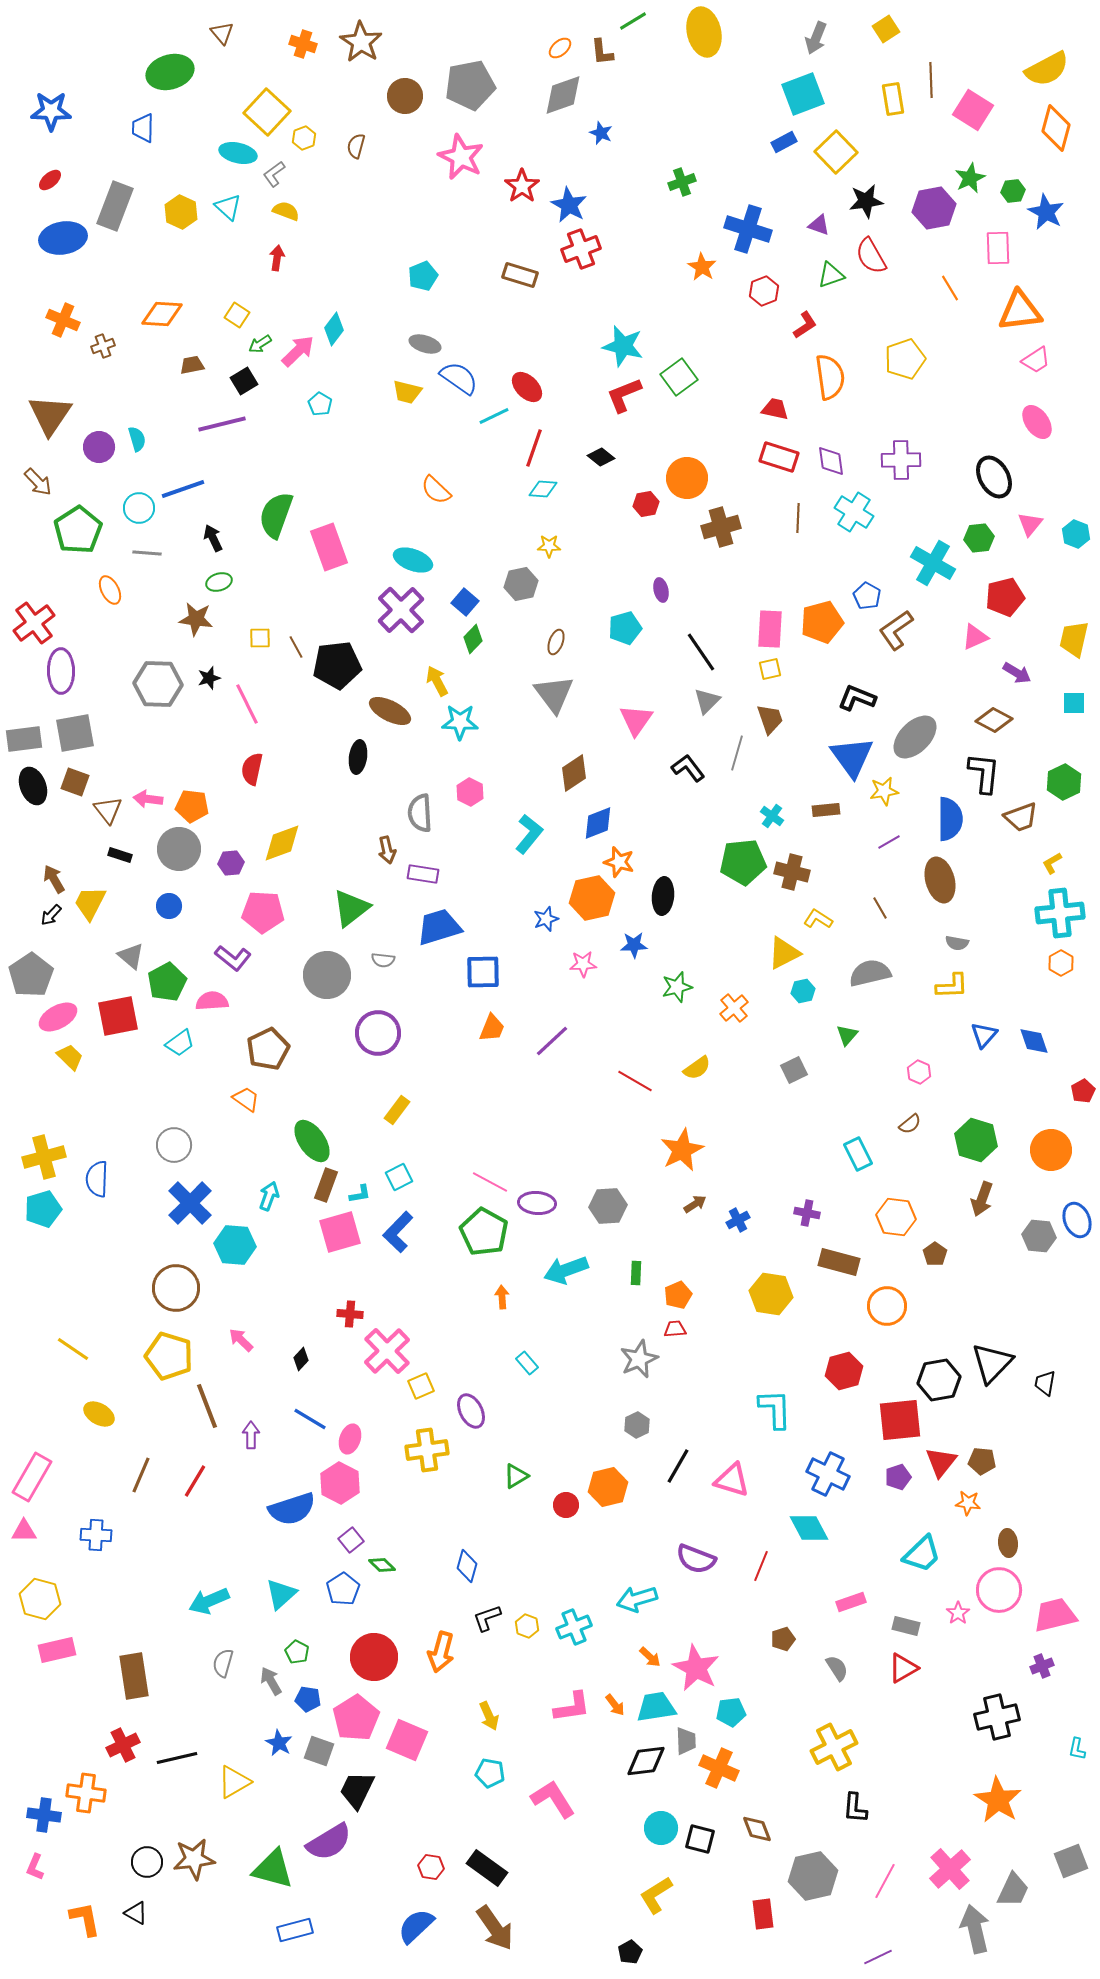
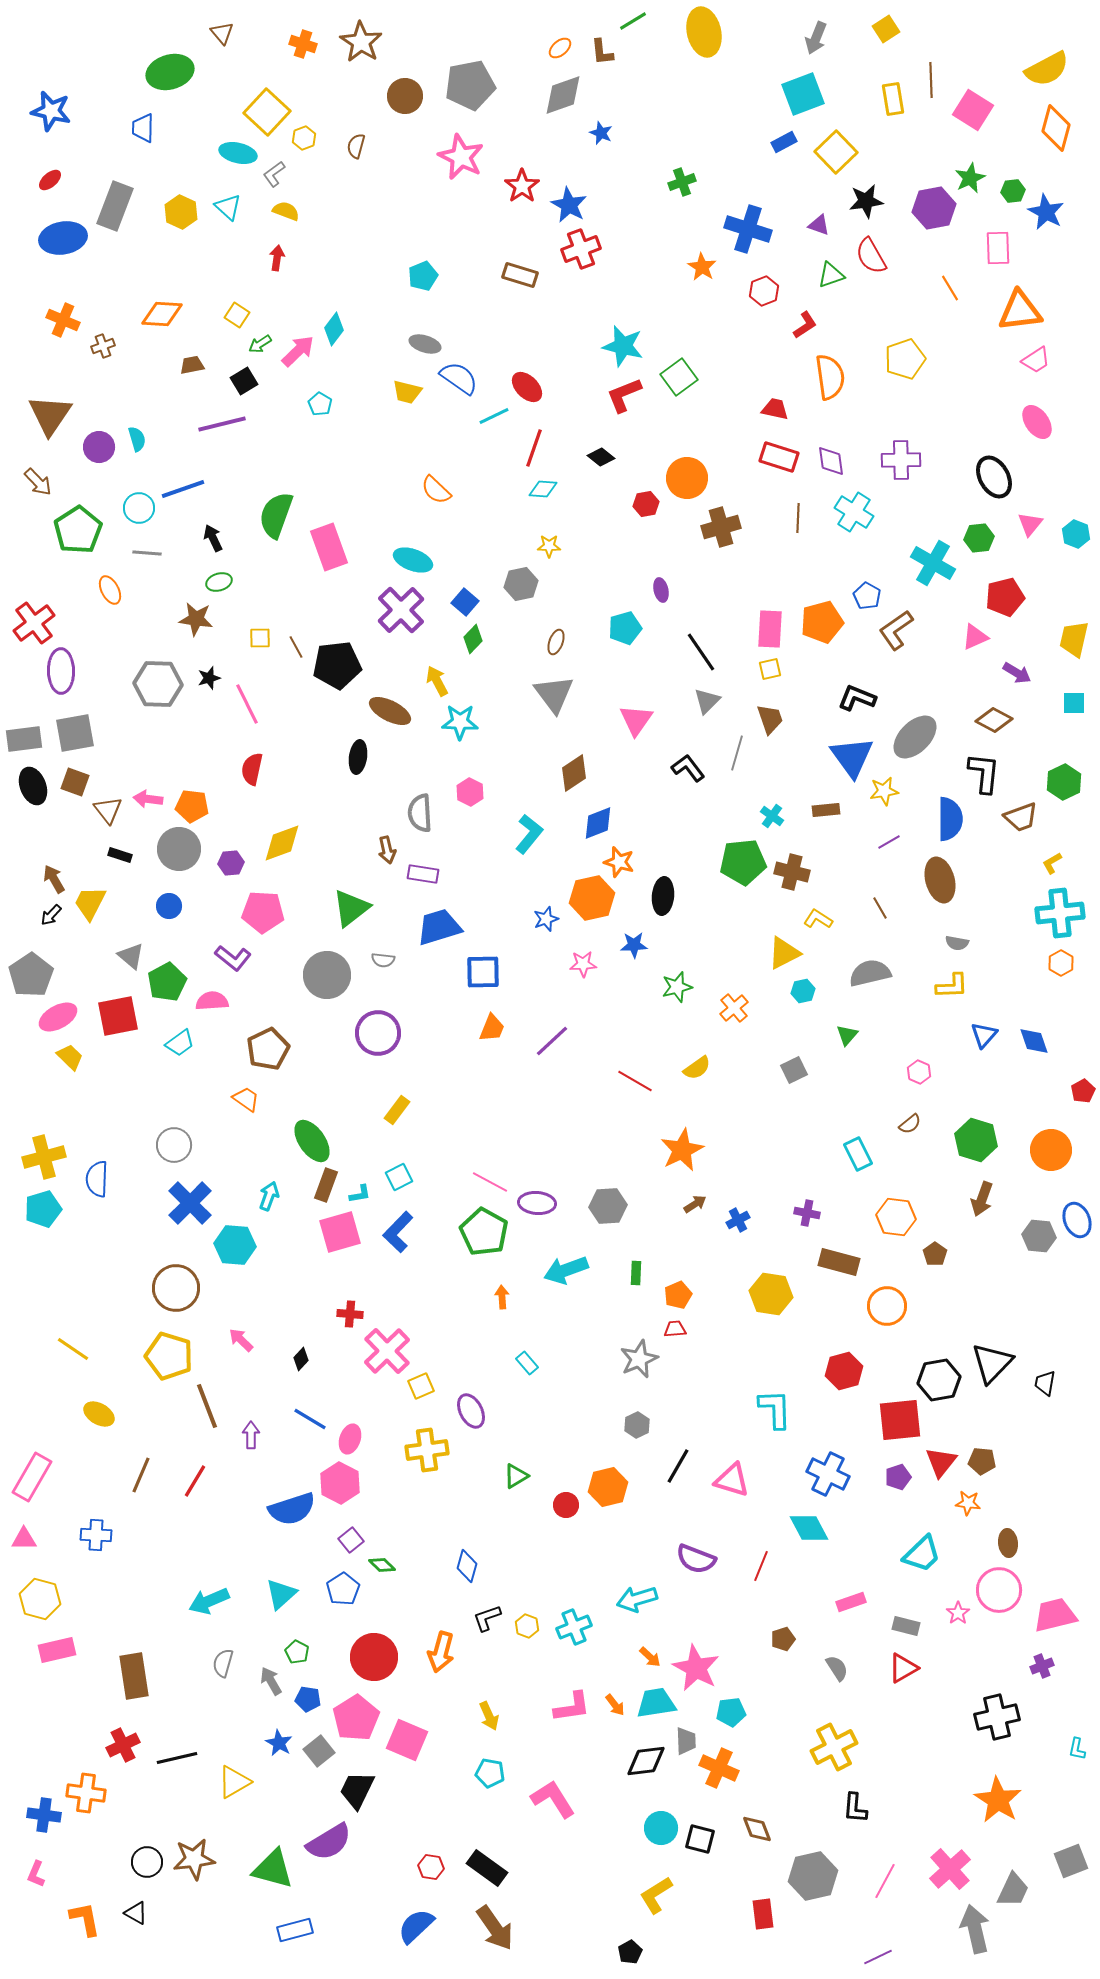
blue star at (51, 111): rotated 12 degrees clockwise
pink triangle at (24, 1531): moved 8 px down
cyan trapezoid at (656, 1707): moved 4 px up
gray square at (319, 1751): rotated 32 degrees clockwise
pink L-shape at (35, 1867): moved 1 px right, 7 px down
